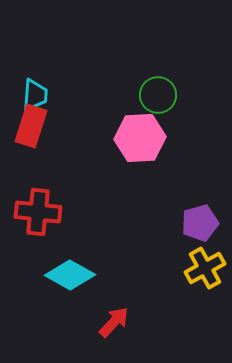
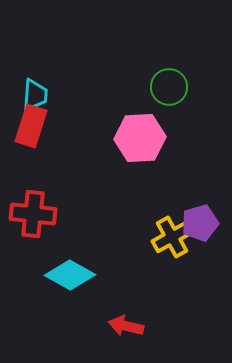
green circle: moved 11 px right, 8 px up
red cross: moved 5 px left, 2 px down
yellow cross: moved 33 px left, 31 px up
red arrow: moved 12 px right, 4 px down; rotated 120 degrees counterclockwise
